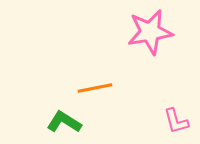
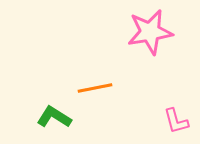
green L-shape: moved 10 px left, 5 px up
